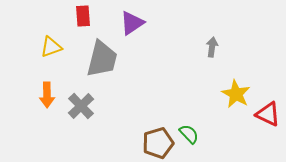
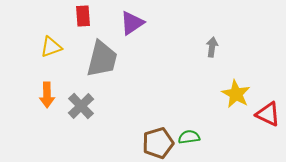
green semicircle: moved 3 px down; rotated 55 degrees counterclockwise
